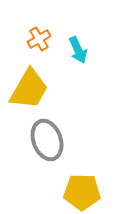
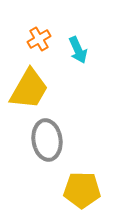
gray ellipse: rotated 12 degrees clockwise
yellow pentagon: moved 2 px up
